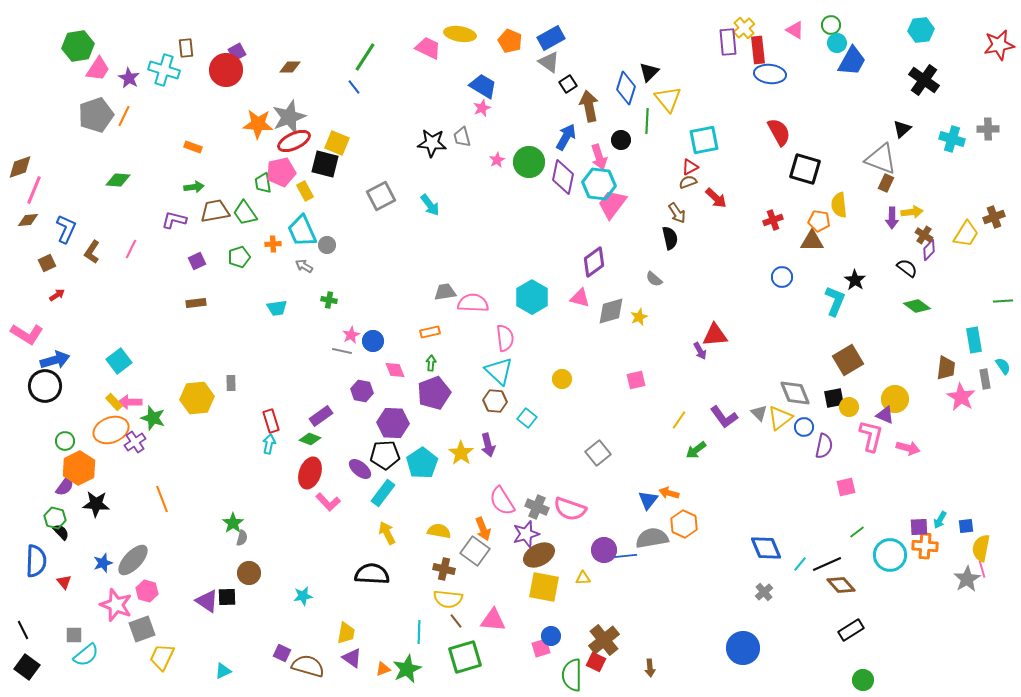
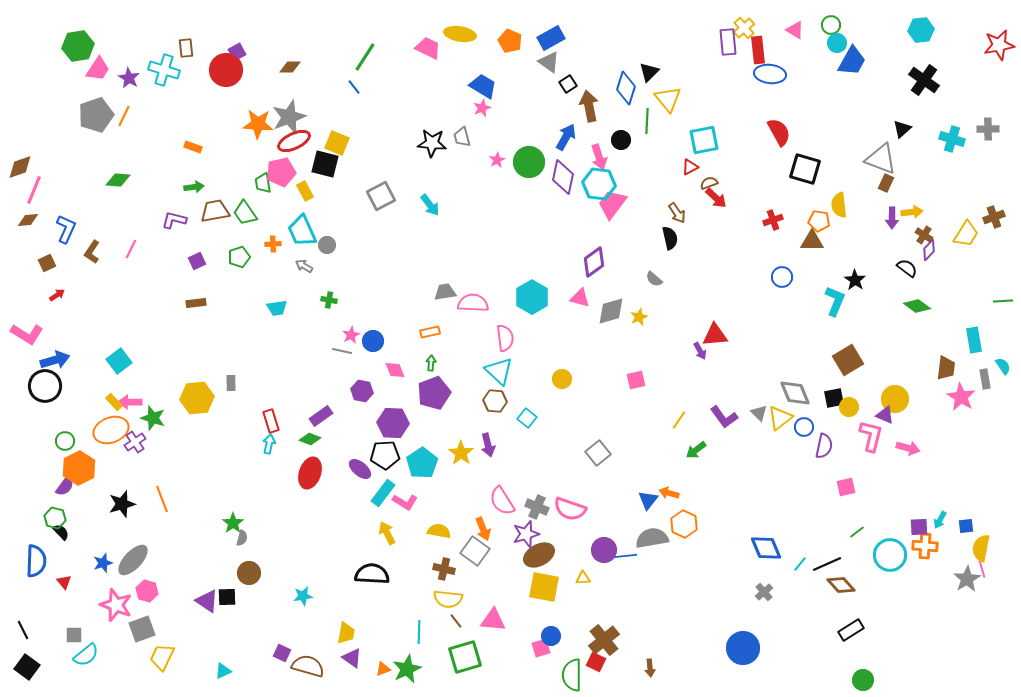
brown semicircle at (688, 182): moved 21 px right, 1 px down
pink L-shape at (328, 502): moved 77 px right; rotated 15 degrees counterclockwise
black star at (96, 504): moved 26 px right; rotated 20 degrees counterclockwise
